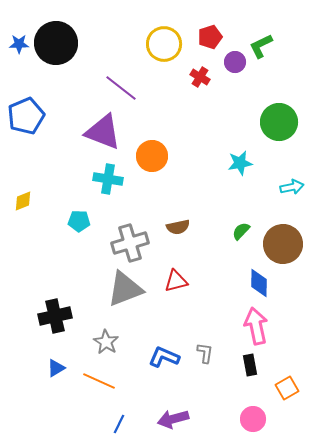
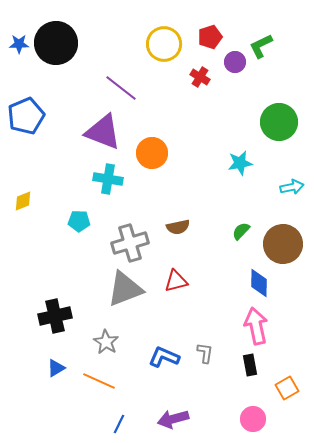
orange circle: moved 3 px up
